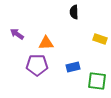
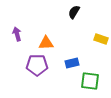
black semicircle: rotated 32 degrees clockwise
purple arrow: rotated 40 degrees clockwise
yellow rectangle: moved 1 px right
blue rectangle: moved 1 px left, 4 px up
green square: moved 7 px left
